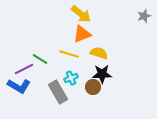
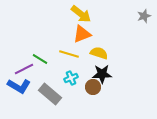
gray rectangle: moved 8 px left, 2 px down; rotated 20 degrees counterclockwise
